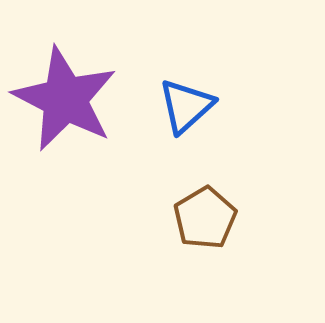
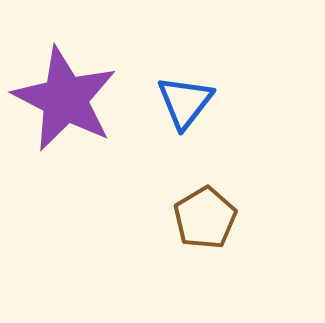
blue triangle: moved 1 px left, 4 px up; rotated 10 degrees counterclockwise
